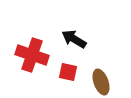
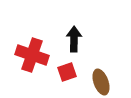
black arrow: rotated 60 degrees clockwise
red square: moved 1 px left; rotated 30 degrees counterclockwise
